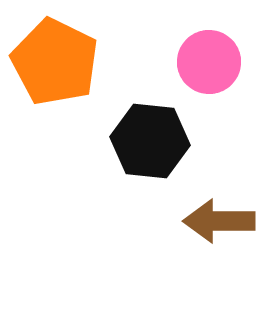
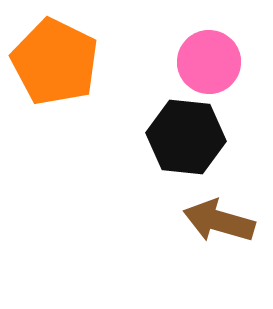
black hexagon: moved 36 px right, 4 px up
brown arrow: rotated 16 degrees clockwise
